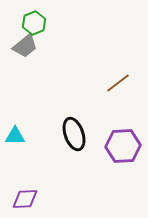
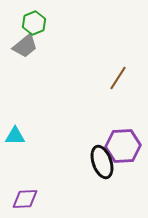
brown line: moved 5 px up; rotated 20 degrees counterclockwise
black ellipse: moved 28 px right, 28 px down
